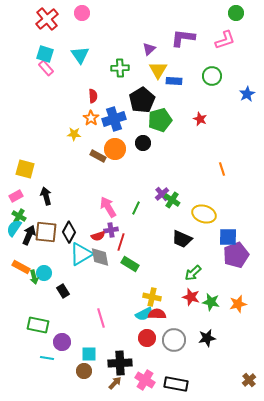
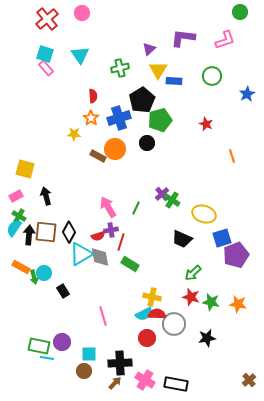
green circle at (236, 13): moved 4 px right, 1 px up
green cross at (120, 68): rotated 12 degrees counterclockwise
blue cross at (114, 119): moved 5 px right, 1 px up
red star at (200, 119): moved 6 px right, 5 px down
black circle at (143, 143): moved 4 px right
orange line at (222, 169): moved 10 px right, 13 px up
black arrow at (29, 235): rotated 18 degrees counterclockwise
blue square at (228, 237): moved 6 px left, 1 px down; rotated 18 degrees counterclockwise
orange star at (238, 304): rotated 24 degrees clockwise
pink line at (101, 318): moved 2 px right, 2 px up
green rectangle at (38, 325): moved 1 px right, 21 px down
gray circle at (174, 340): moved 16 px up
